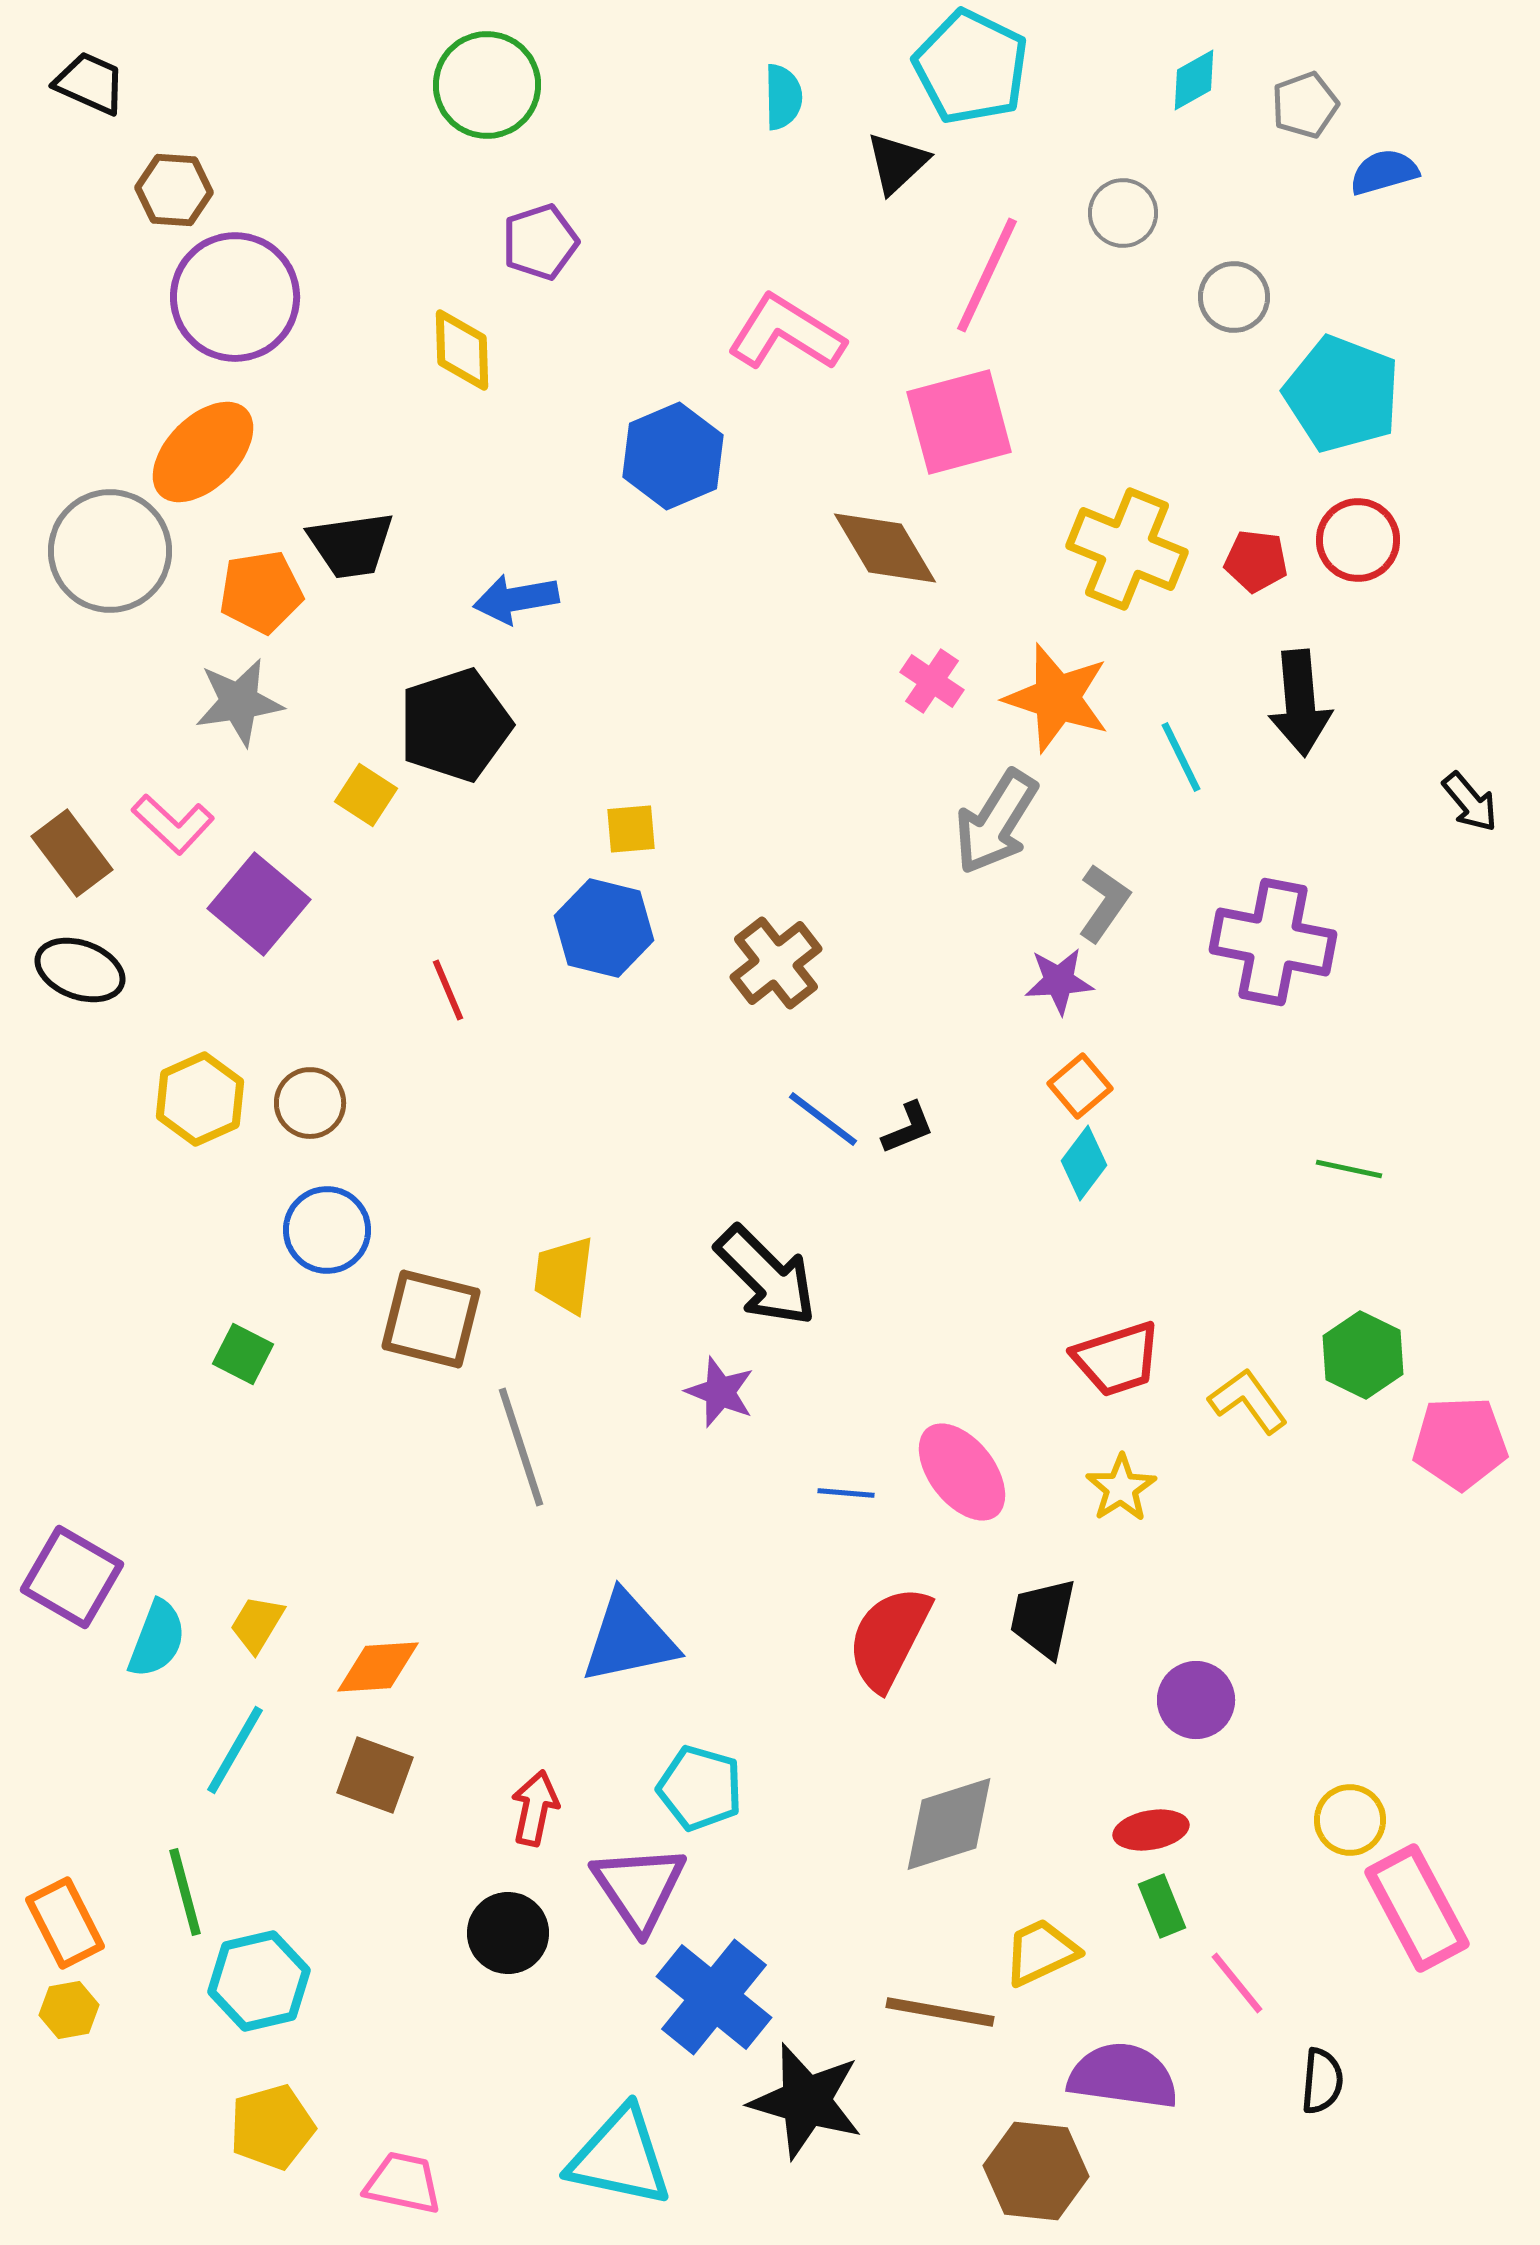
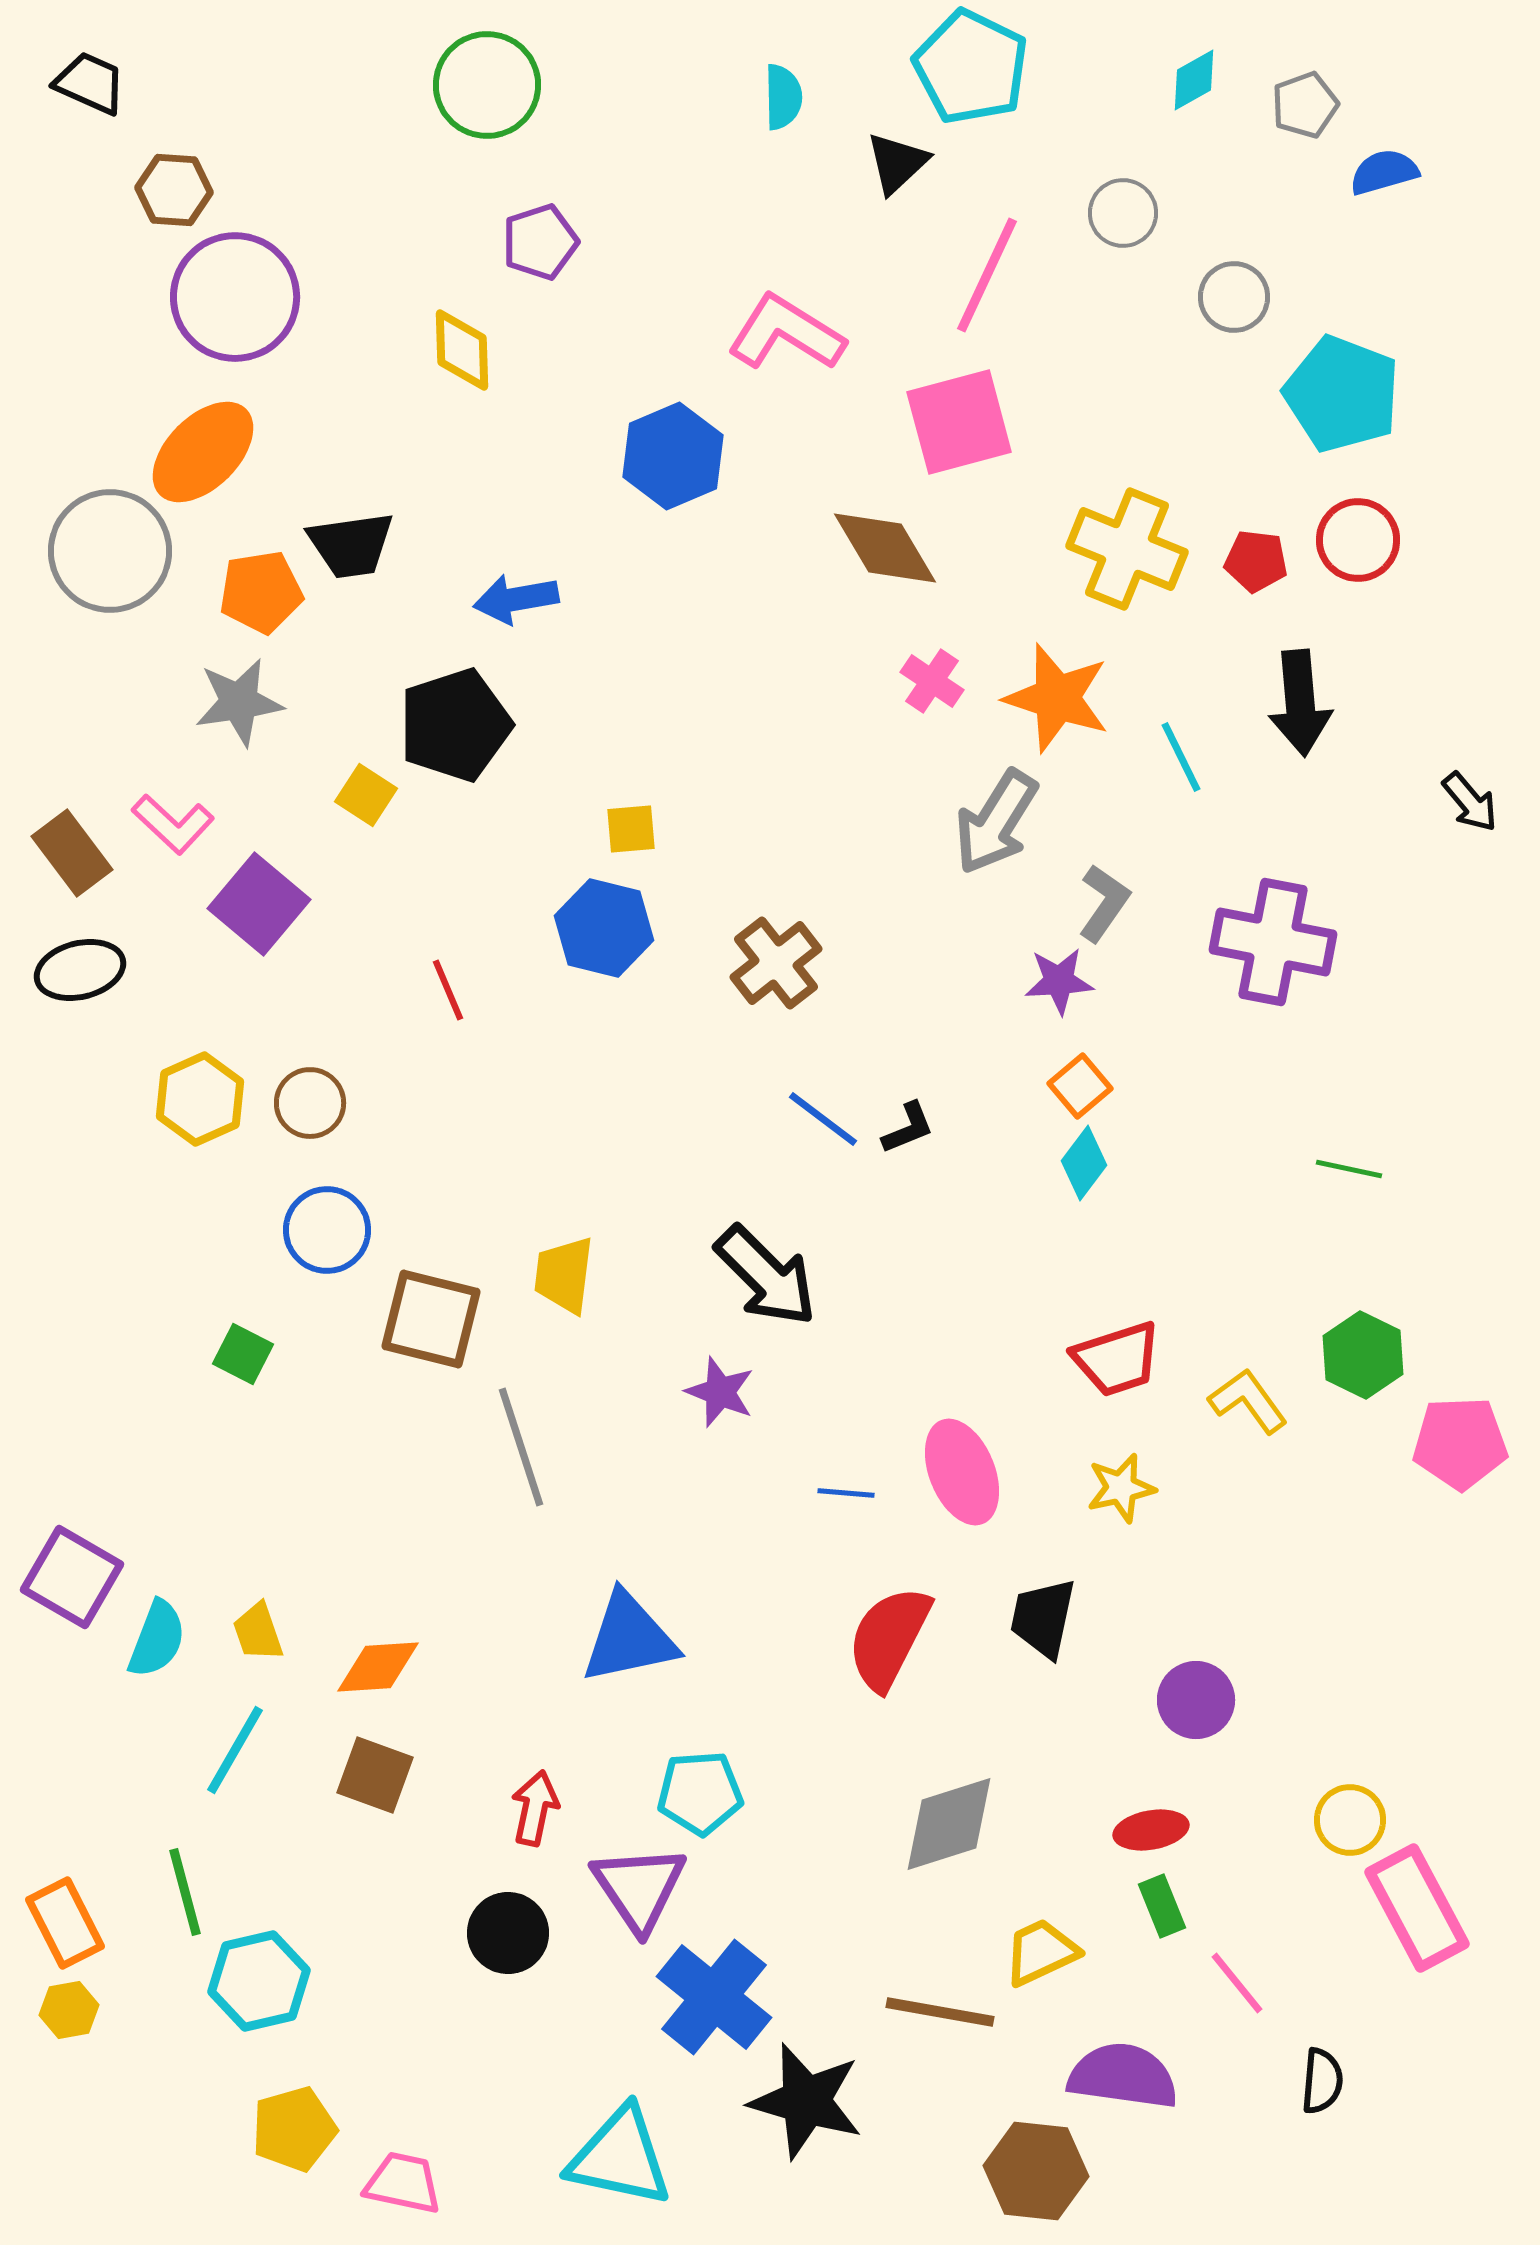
black ellipse at (80, 970): rotated 34 degrees counterclockwise
pink ellipse at (962, 1472): rotated 16 degrees clockwise
yellow star at (1121, 1488): rotated 20 degrees clockwise
yellow trapezoid at (257, 1624): moved 1 px right, 8 px down; rotated 50 degrees counterclockwise
cyan pentagon at (700, 1788): moved 5 px down; rotated 20 degrees counterclockwise
yellow pentagon at (272, 2127): moved 22 px right, 2 px down
